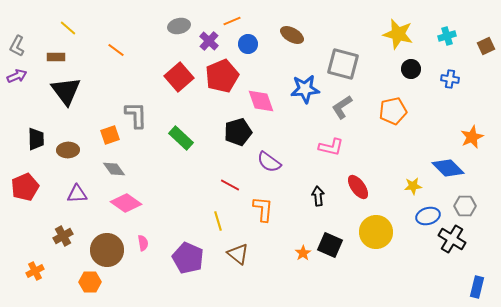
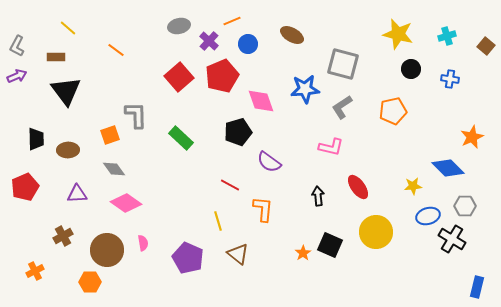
brown square at (486, 46): rotated 24 degrees counterclockwise
